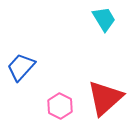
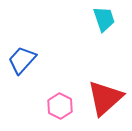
cyan trapezoid: rotated 12 degrees clockwise
blue trapezoid: moved 1 px right, 7 px up
